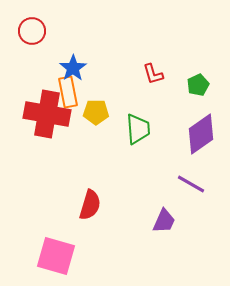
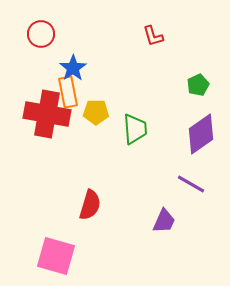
red circle: moved 9 px right, 3 px down
red L-shape: moved 38 px up
green trapezoid: moved 3 px left
